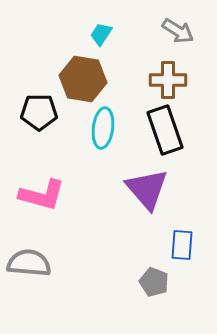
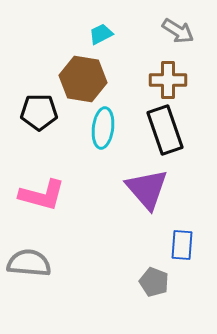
cyan trapezoid: rotated 30 degrees clockwise
